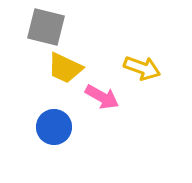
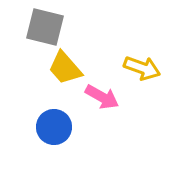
gray square: moved 1 px left
yellow trapezoid: rotated 24 degrees clockwise
